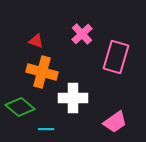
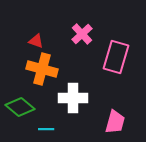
orange cross: moved 3 px up
pink trapezoid: rotated 40 degrees counterclockwise
